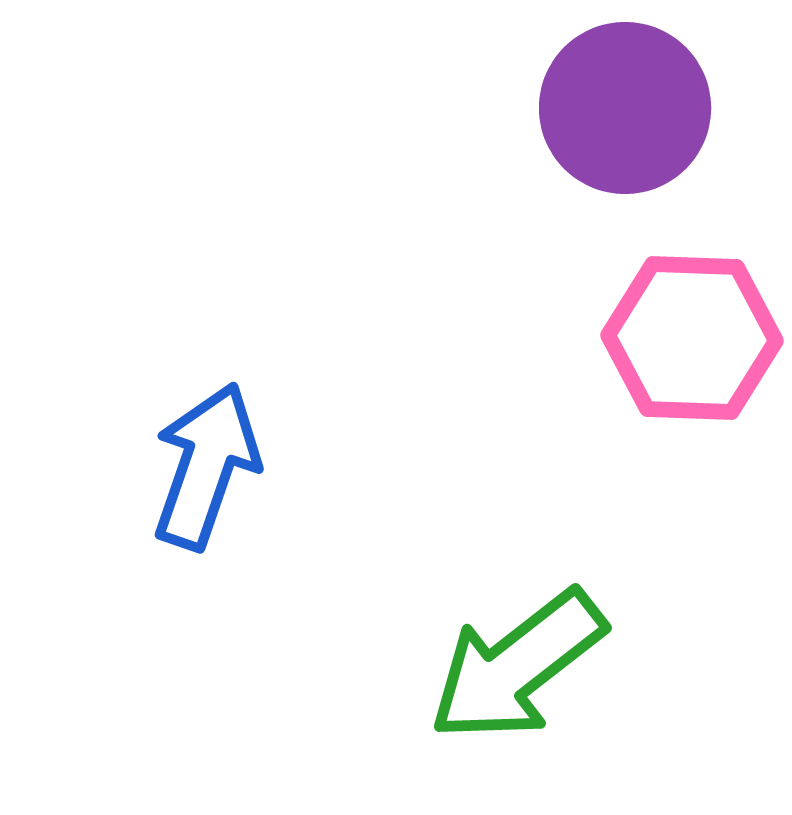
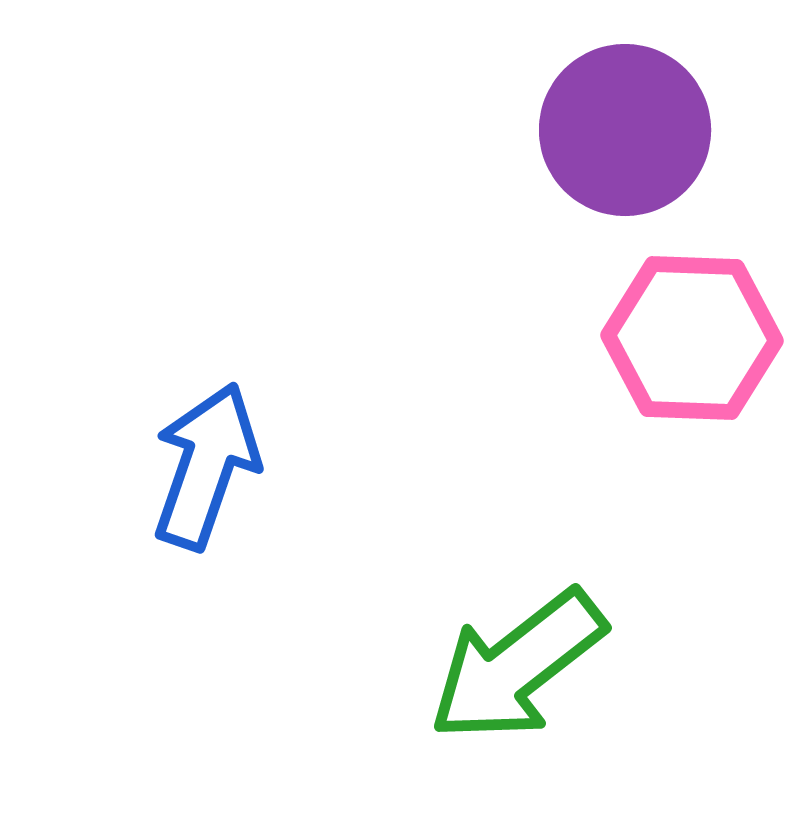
purple circle: moved 22 px down
